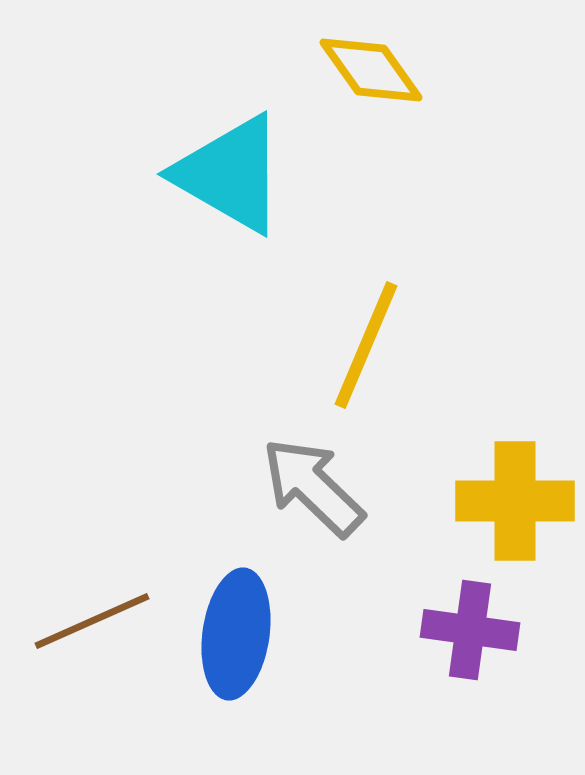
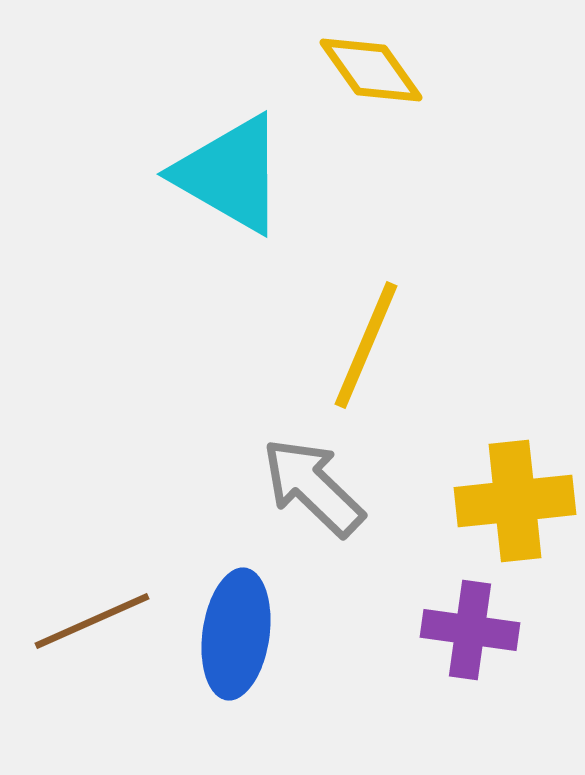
yellow cross: rotated 6 degrees counterclockwise
